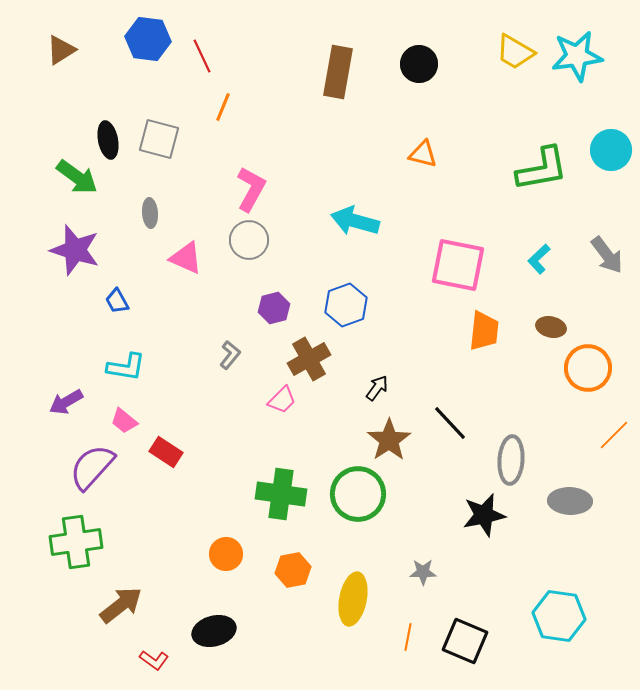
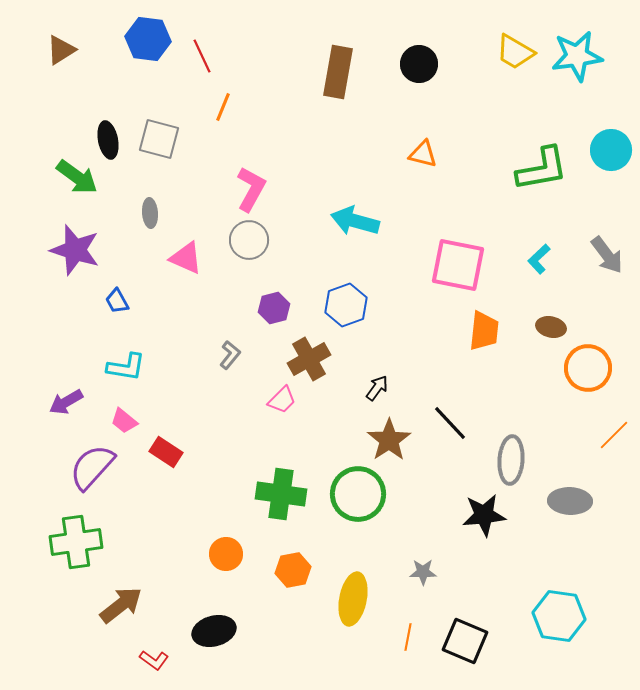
black star at (484, 515): rotated 6 degrees clockwise
